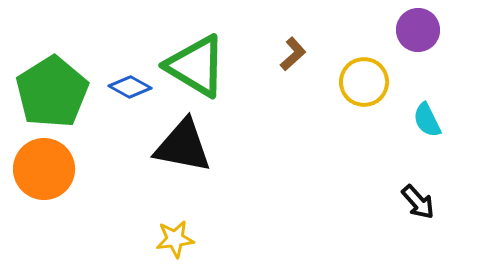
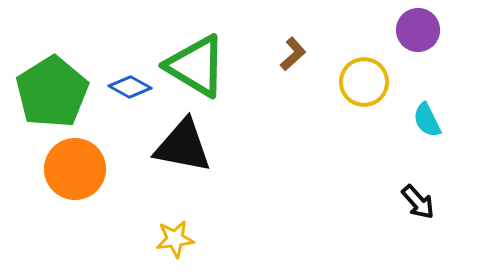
orange circle: moved 31 px right
